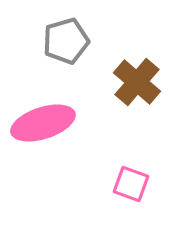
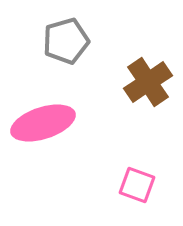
brown cross: moved 11 px right; rotated 15 degrees clockwise
pink square: moved 6 px right, 1 px down
